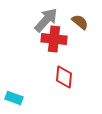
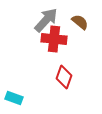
red diamond: rotated 15 degrees clockwise
